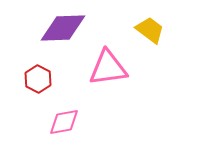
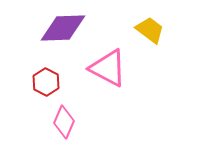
pink triangle: rotated 36 degrees clockwise
red hexagon: moved 8 px right, 3 px down
pink diamond: rotated 56 degrees counterclockwise
